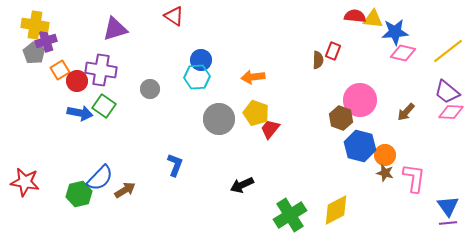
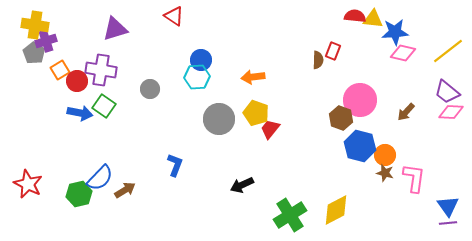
red star at (25, 182): moved 3 px right, 2 px down; rotated 16 degrees clockwise
